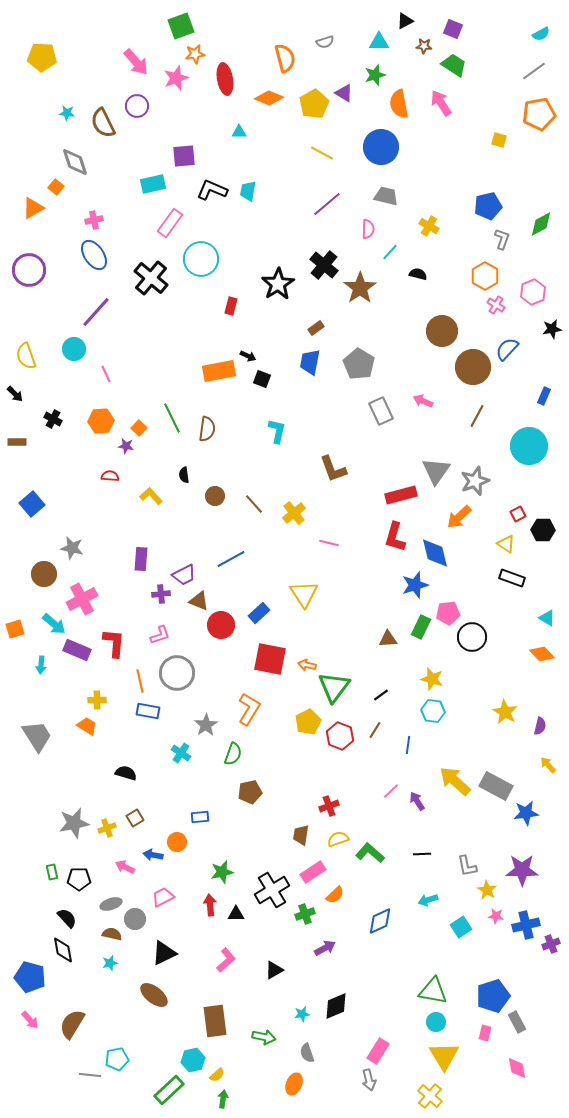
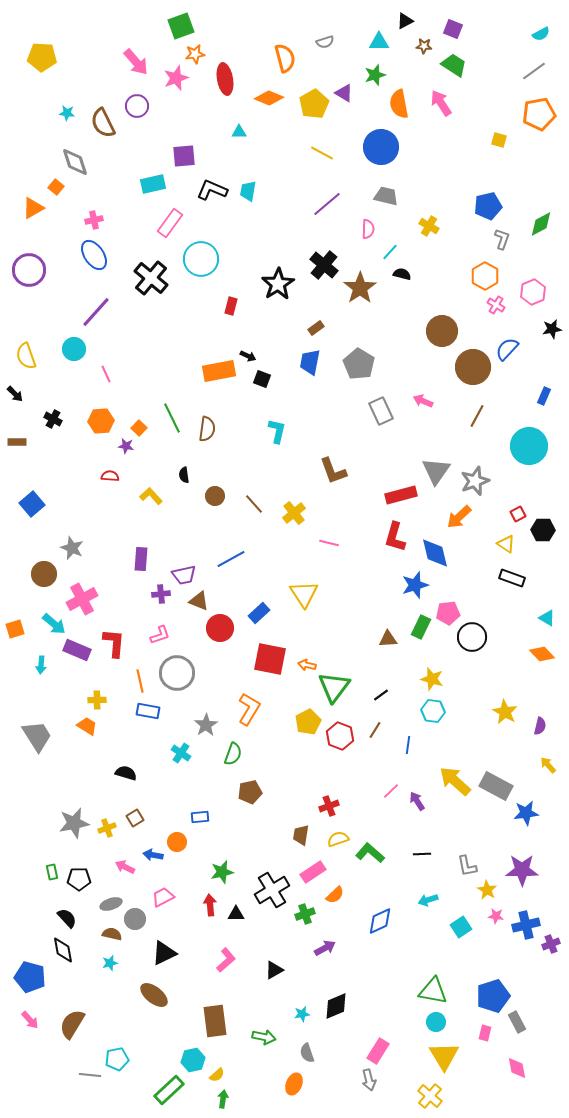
black semicircle at (418, 274): moved 16 px left
brown L-shape at (333, 469): moved 2 px down
gray star at (72, 548): rotated 10 degrees clockwise
purple trapezoid at (184, 575): rotated 15 degrees clockwise
red circle at (221, 625): moved 1 px left, 3 px down
